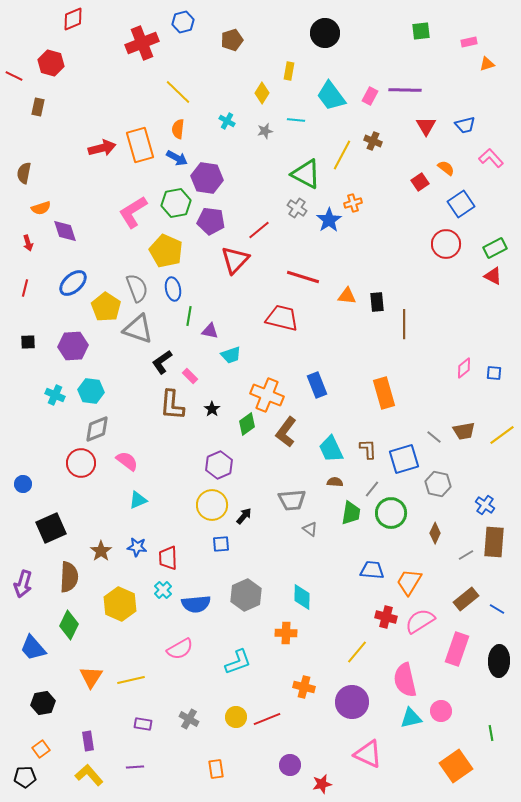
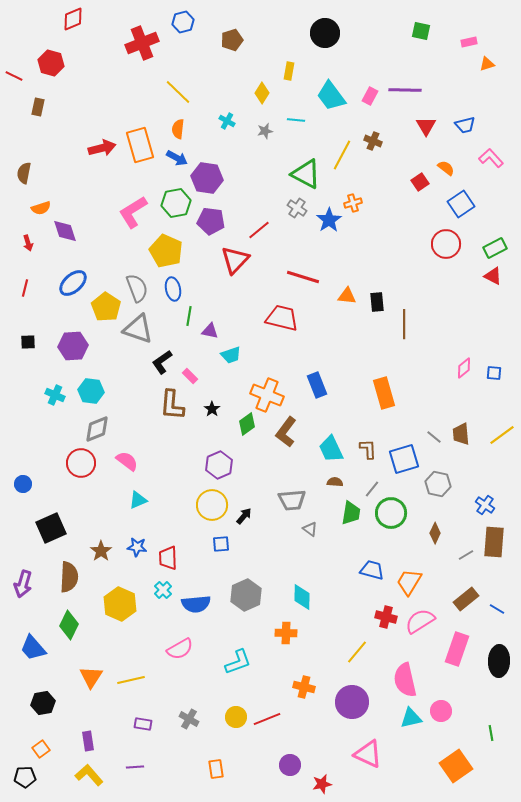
green square at (421, 31): rotated 18 degrees clockwise
brown trapezoid at (464, 431): moved 3 px left, 3 px down; rotated 95 degrees clockwise
blue trapezoid at (372, 570): rotated 10 degrees clockwise
